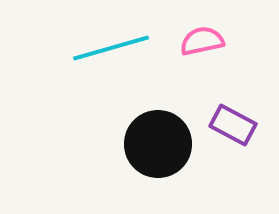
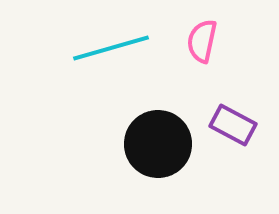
pink semicircle: rotated 66 degrees counterclockwise
